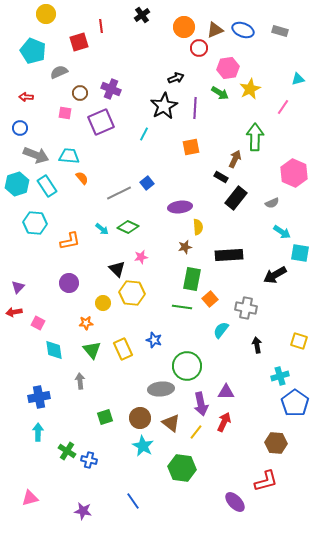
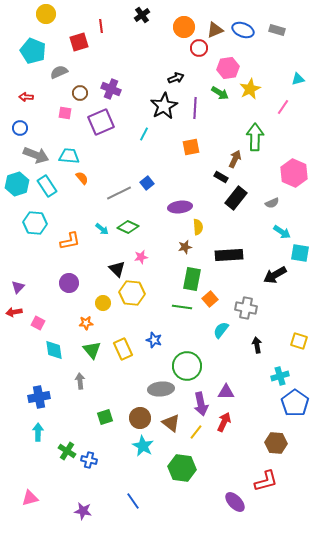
gray rectangle at (280, 31): moved 3 px left, 1 px up
